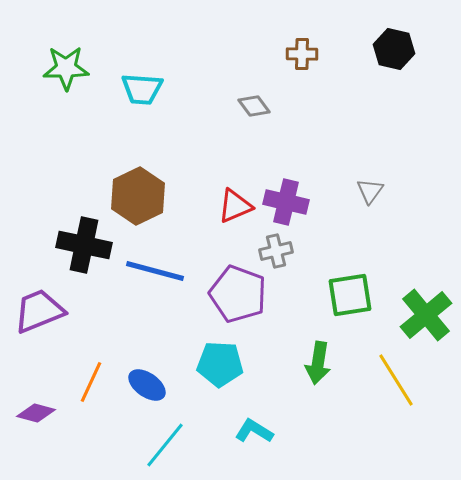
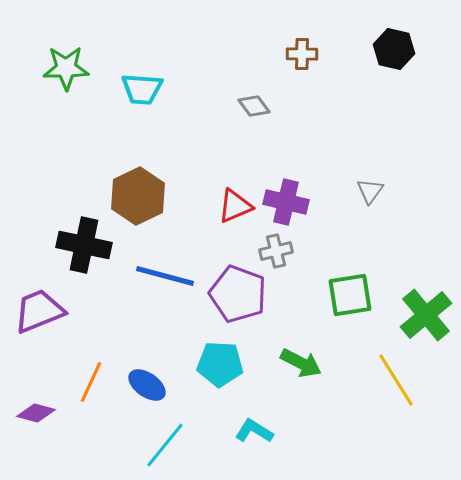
blue line: moved 10 px right, 5 px down
green arrow: moved 17 px left; rotated 72 degrees counterclockwise
